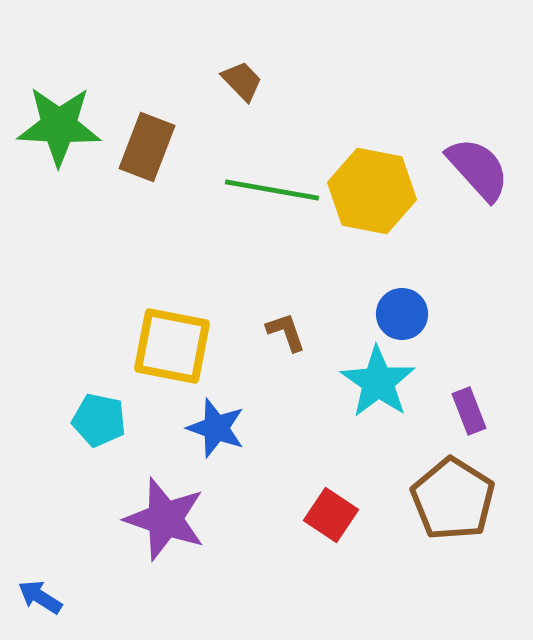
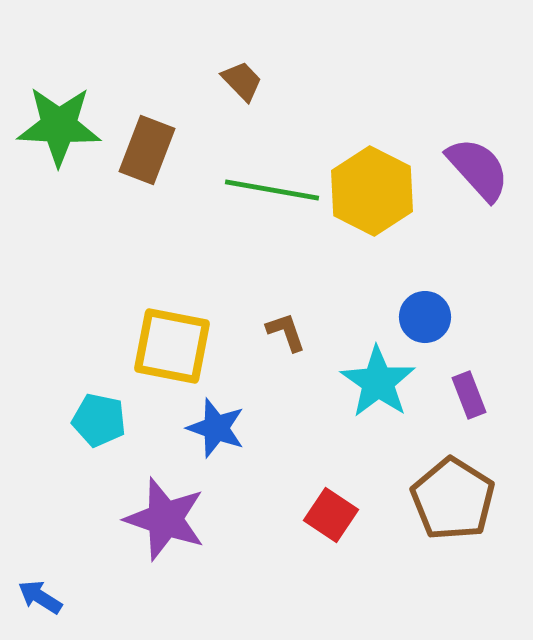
brown rectangle: moved 3 px down
yellow hexagon: rotated 16 degrees clockwise
blue circle: moved 23 px right, 3 px down
purple rectangle: moved 16 px up
